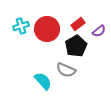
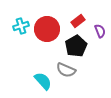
red rectangle: moved 3 px up
purple semicircle: moved 1 px right; rotated 72 degrees counterclockwise
